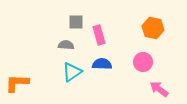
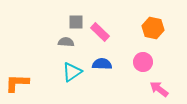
pink rectangle: moved 1 px right, 3 px up; rotated 30 degrees counterclockwise
gray semicircle: moved 3 px up
